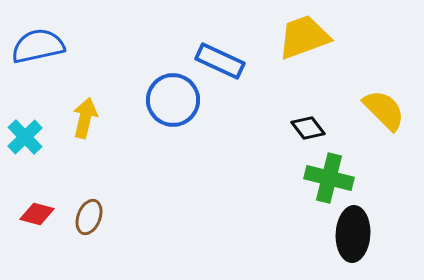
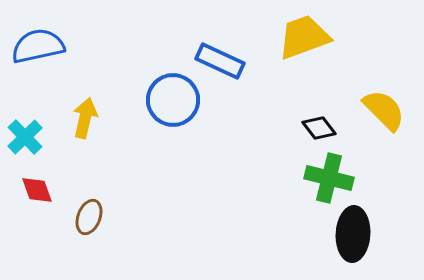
black diamond: moved 11 px right
red diamond: moved 24 px up; rotated 56 degrees clockwise
